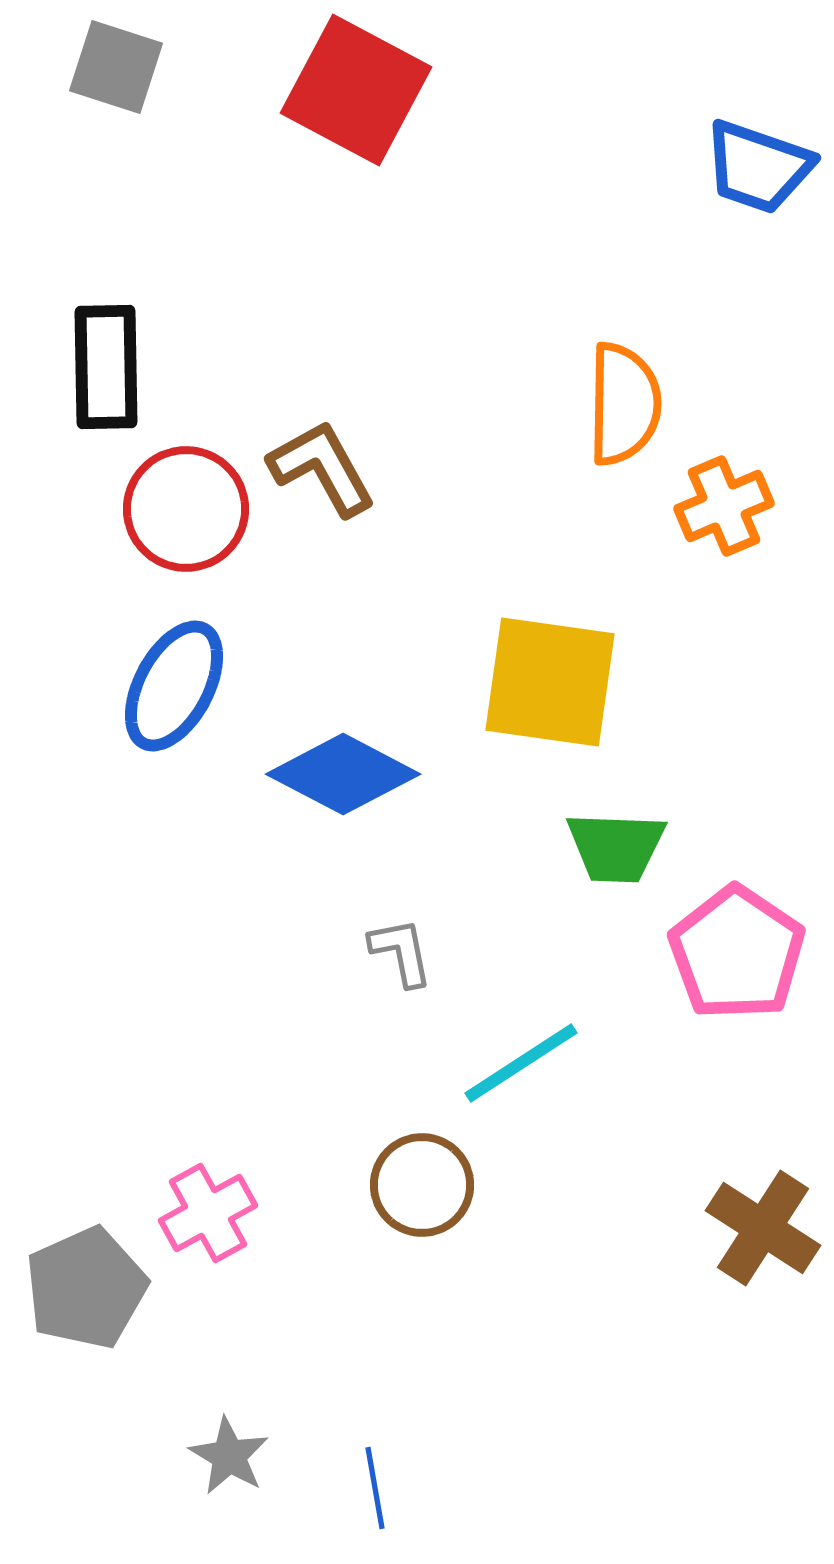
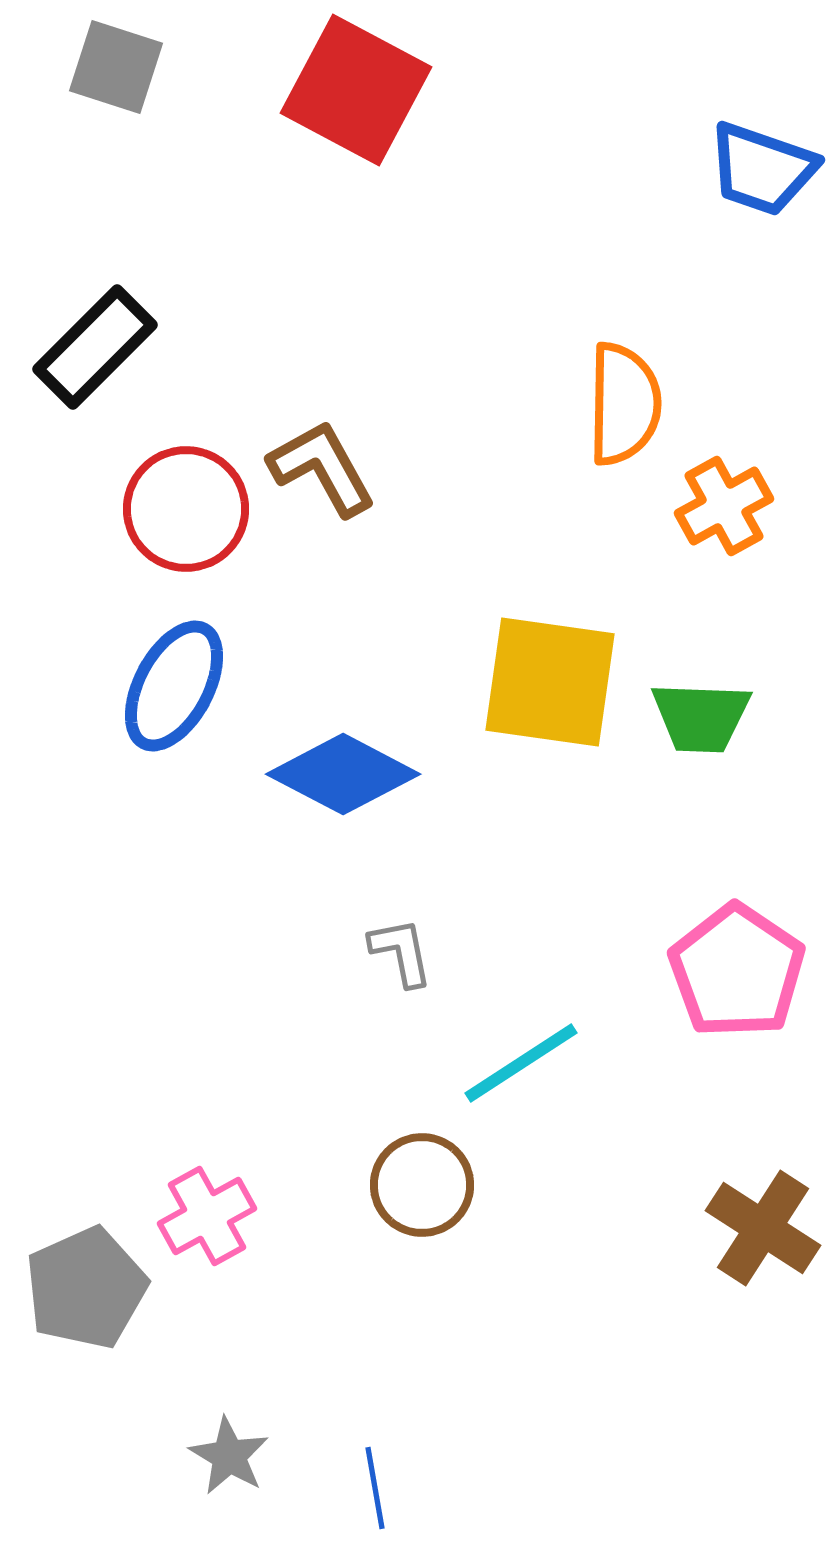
blue trapezoid: moved 4 px right, 2 px down
black rectangle: moved 11 px left, 20 px up; rotated 46 degrees clockwise
orange cross: rotated 6 degrees counterclockwise
green trapezoid: moved 85 px right, 130 px up
pink pentagon: moved 18 px down
pink cross: moved 1 px left, 3 px down
